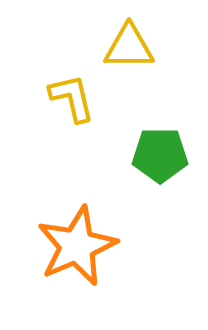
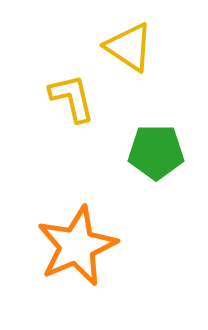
yellow triangle: rotated 34 degrees clockwise
green pentagon: moved 4 px left, 3 px up
